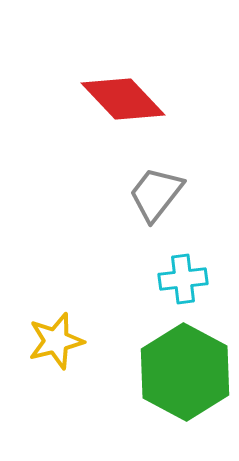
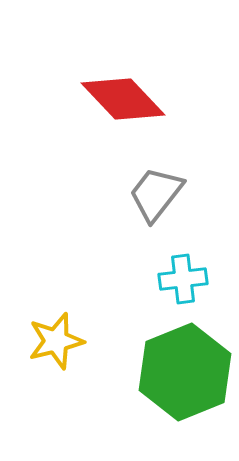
green hexagon: rotated 10 degrees clockwise
